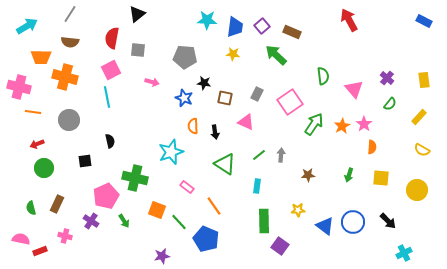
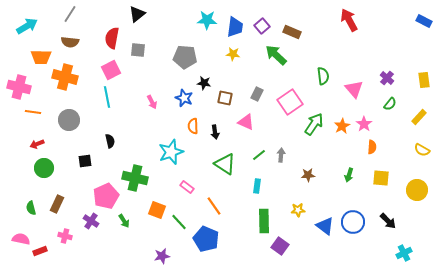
pink arrow at (152, 82): moved 20 px down; rotated 48 degrees clockwise
